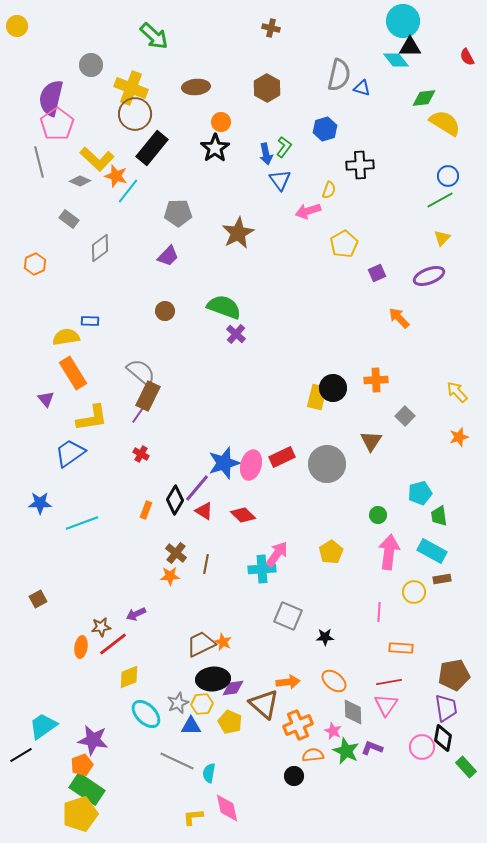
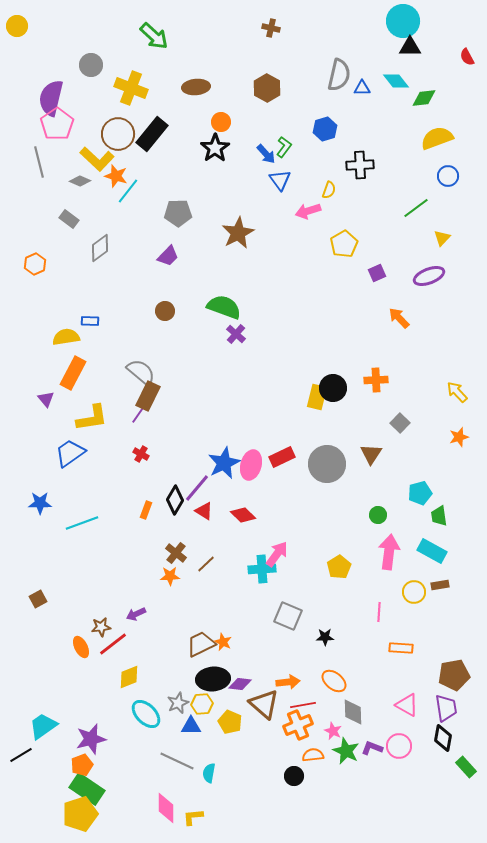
cyan diamond at (396, 60): moved 21 px down
blue triangle at (362, 88): rotated 18 degrees counterclockwise
brown circle at (135, 114): moved 17 px left, 20 px down
yellow semicircle at (445, 123): moved 8 px left, 15 px down; rotated 52 degrees counterclockwise
black rectangle at (152, 148): moved 14 px up
blue arrow at (266, 154): rotated 30 degrees counterclockwise
green line at (440, 200): moved 24 px left, 8 px down; rotated 8 degrees counterclockwise
orange rectangle at (73, 373): rotated 60 degrees clockwise
gray square at (405, 416): moved 5 px left, 7 px down
brown triangle at (371, 441): moved 13 px down
blue star at (224, 463): rotated 8 degrees counterclockwise
yellow pentagon at (331, 552): moved 8 px right, 15 px down
brown line at (206, 564): rotated 36 degrees clockwise
brown rectangle at (442, 579): moved 2 px left, 6 px down
orange ellipse at (81, 647): rotated 35 degrees counterclockwise
red line at (389, 682): moved 86 px left, 23 px down
purple diamond at (233, 688): moved 7 px right, 4 px up; rotated 15 degrees clockwise
pink triangle at (386, 705): moved 21 px right; rotated 35 degrees counterclockwise
purple star at (93, 740): moved 2 px left, 1 px up; rotated 24 degrees counterclockwise
pink circle at (422, 747): moved 23 px left, 1 px up
pink diamond at (227, 808): moved 61 px left; rotated 12 degrees clockwise
